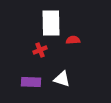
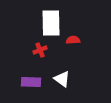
white triangle: rotated 18 degrees clockwise
